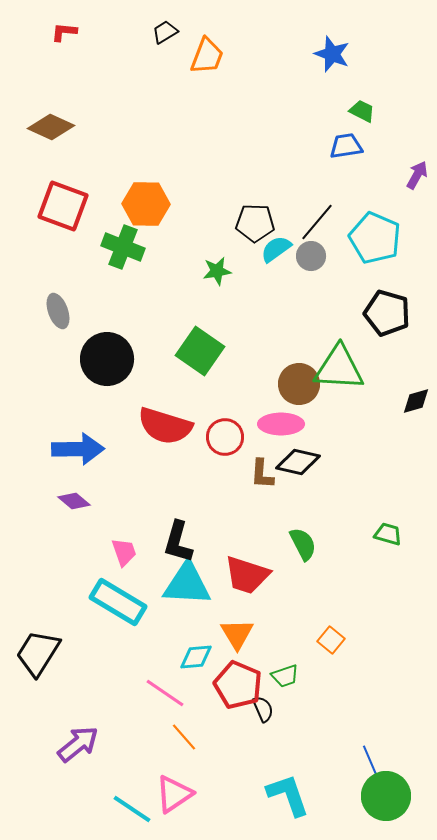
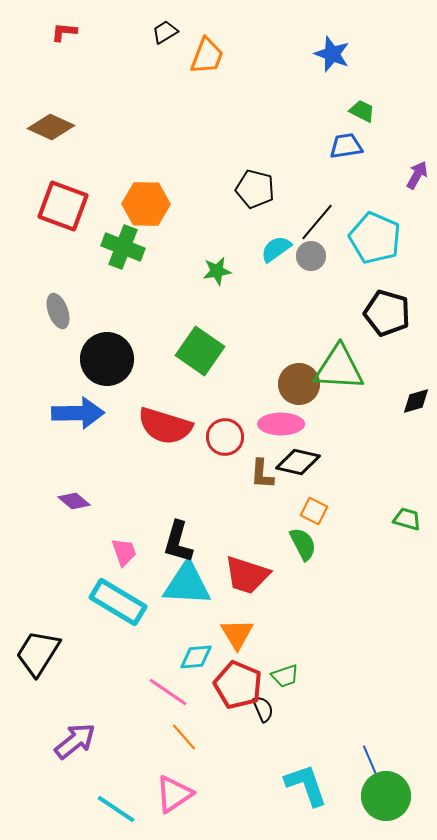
black pentagon at (255, 223): moved 34 px up; rotated 12 degrees clockwise
blue arrow at (78, 449): moved 36 px up
green trapezoid at (388, 534): moved 19 px right, 15 px up
orange square at (331, 640): moved 17 px left, 129 px up; rotated 12 degrees counterclockwise
pink line at (165, 693): moved 3 px right, 1 px up
purple arrow at (78, 744): moved 3 px left, 3 px up
cyan L-shape at (288, 795): moved 18 px right, 10 px up
cyan line at (132, 809): moved 16 px left
